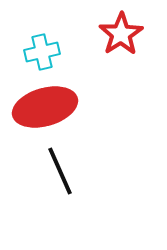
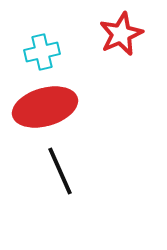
red star: rotated 9 degrees clockwise
